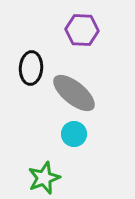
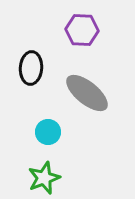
gray ellipse: moved 13 px right
cyan circle: moved 26 px left, 2 px up
